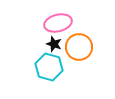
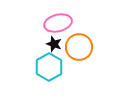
cyan hexagon: rotated 16 degrees clockwise
